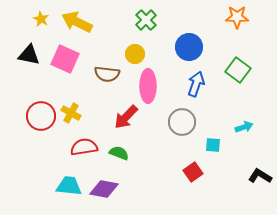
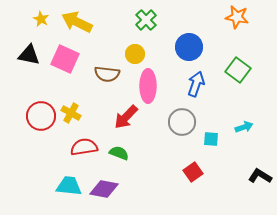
orange star: rotated 10 degrees clockwise
cyan square: moved 2 px left, 6 px up
